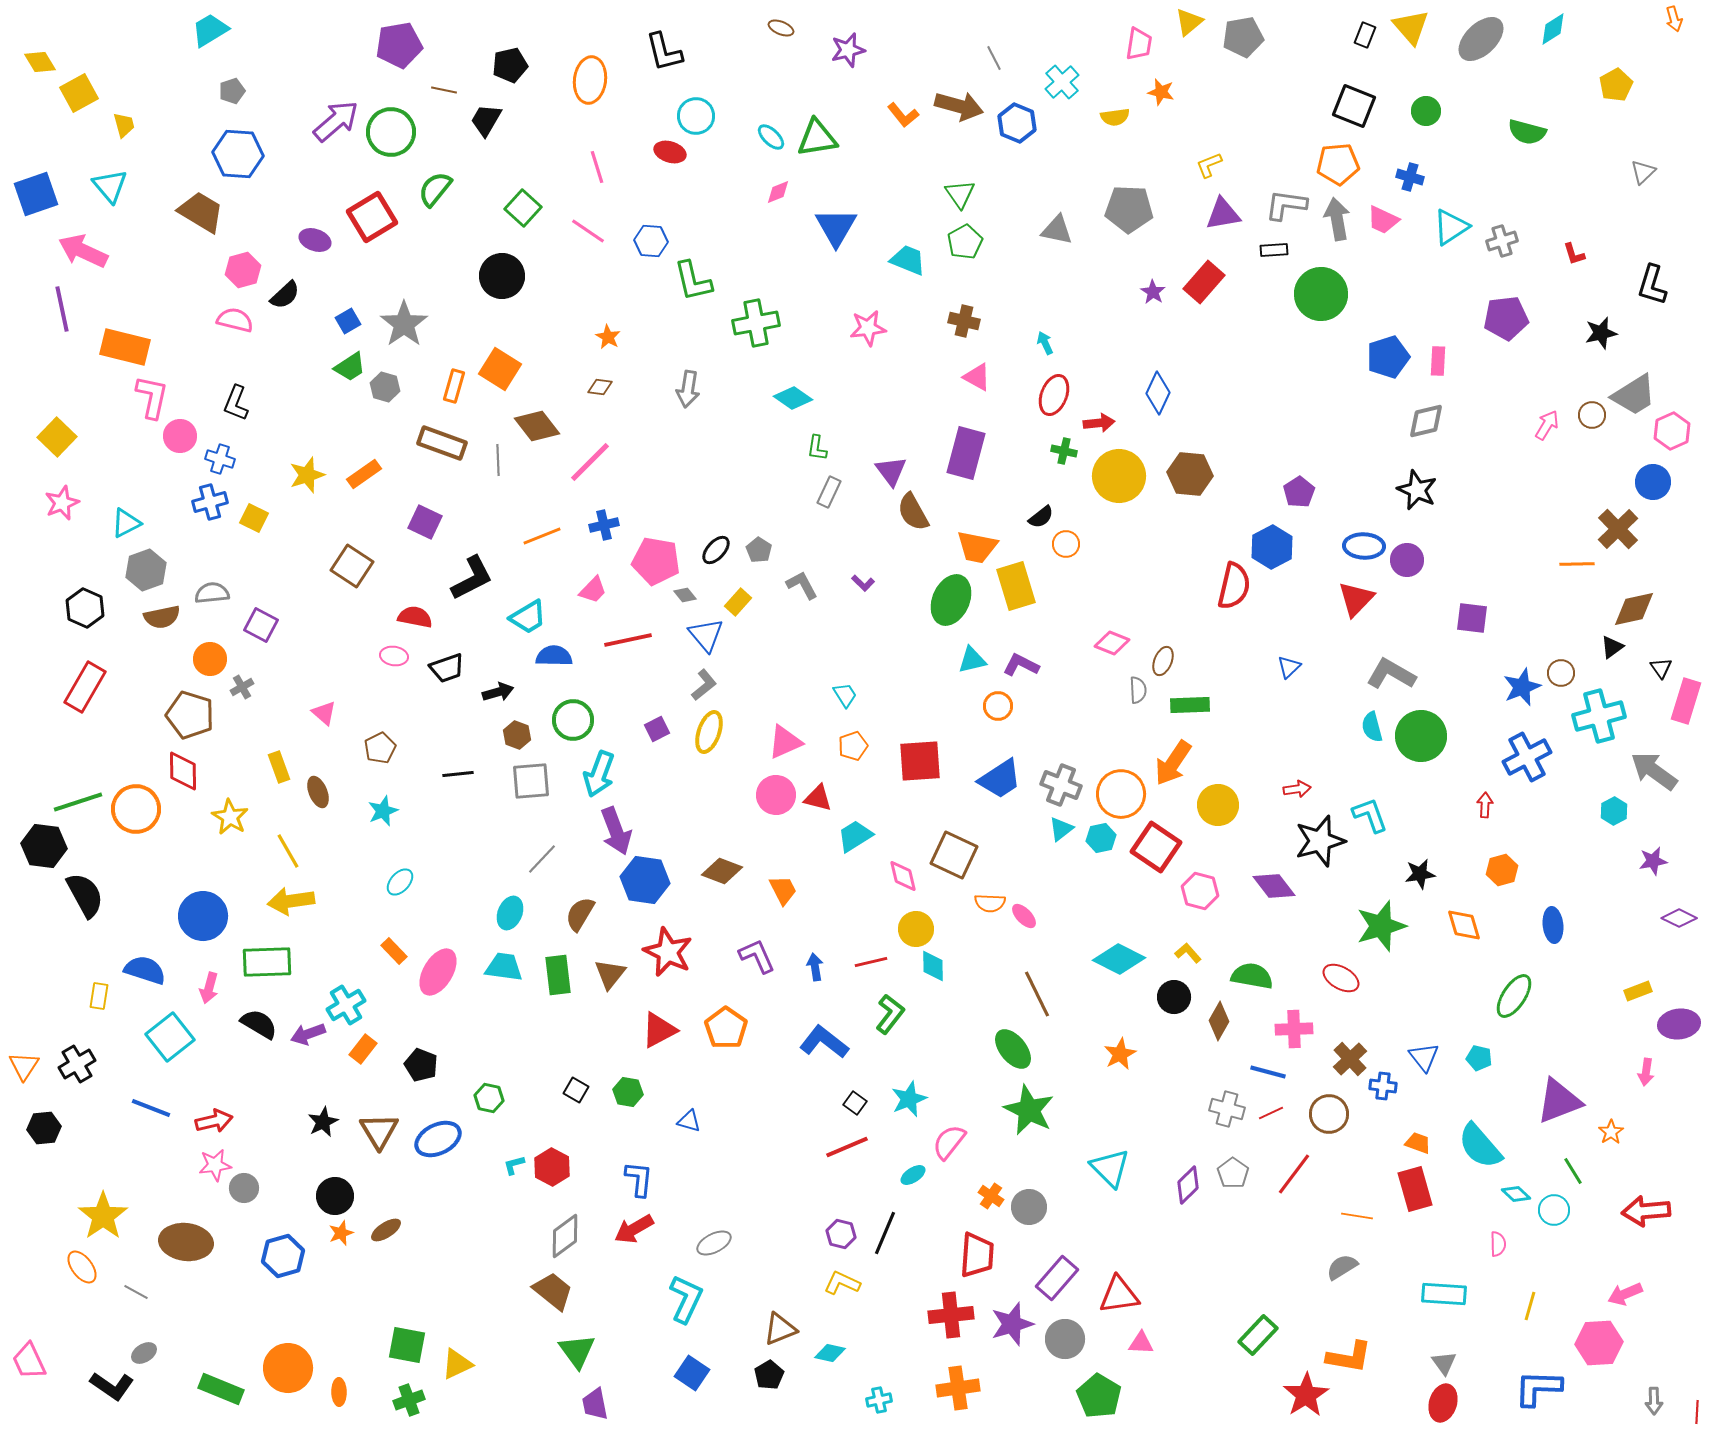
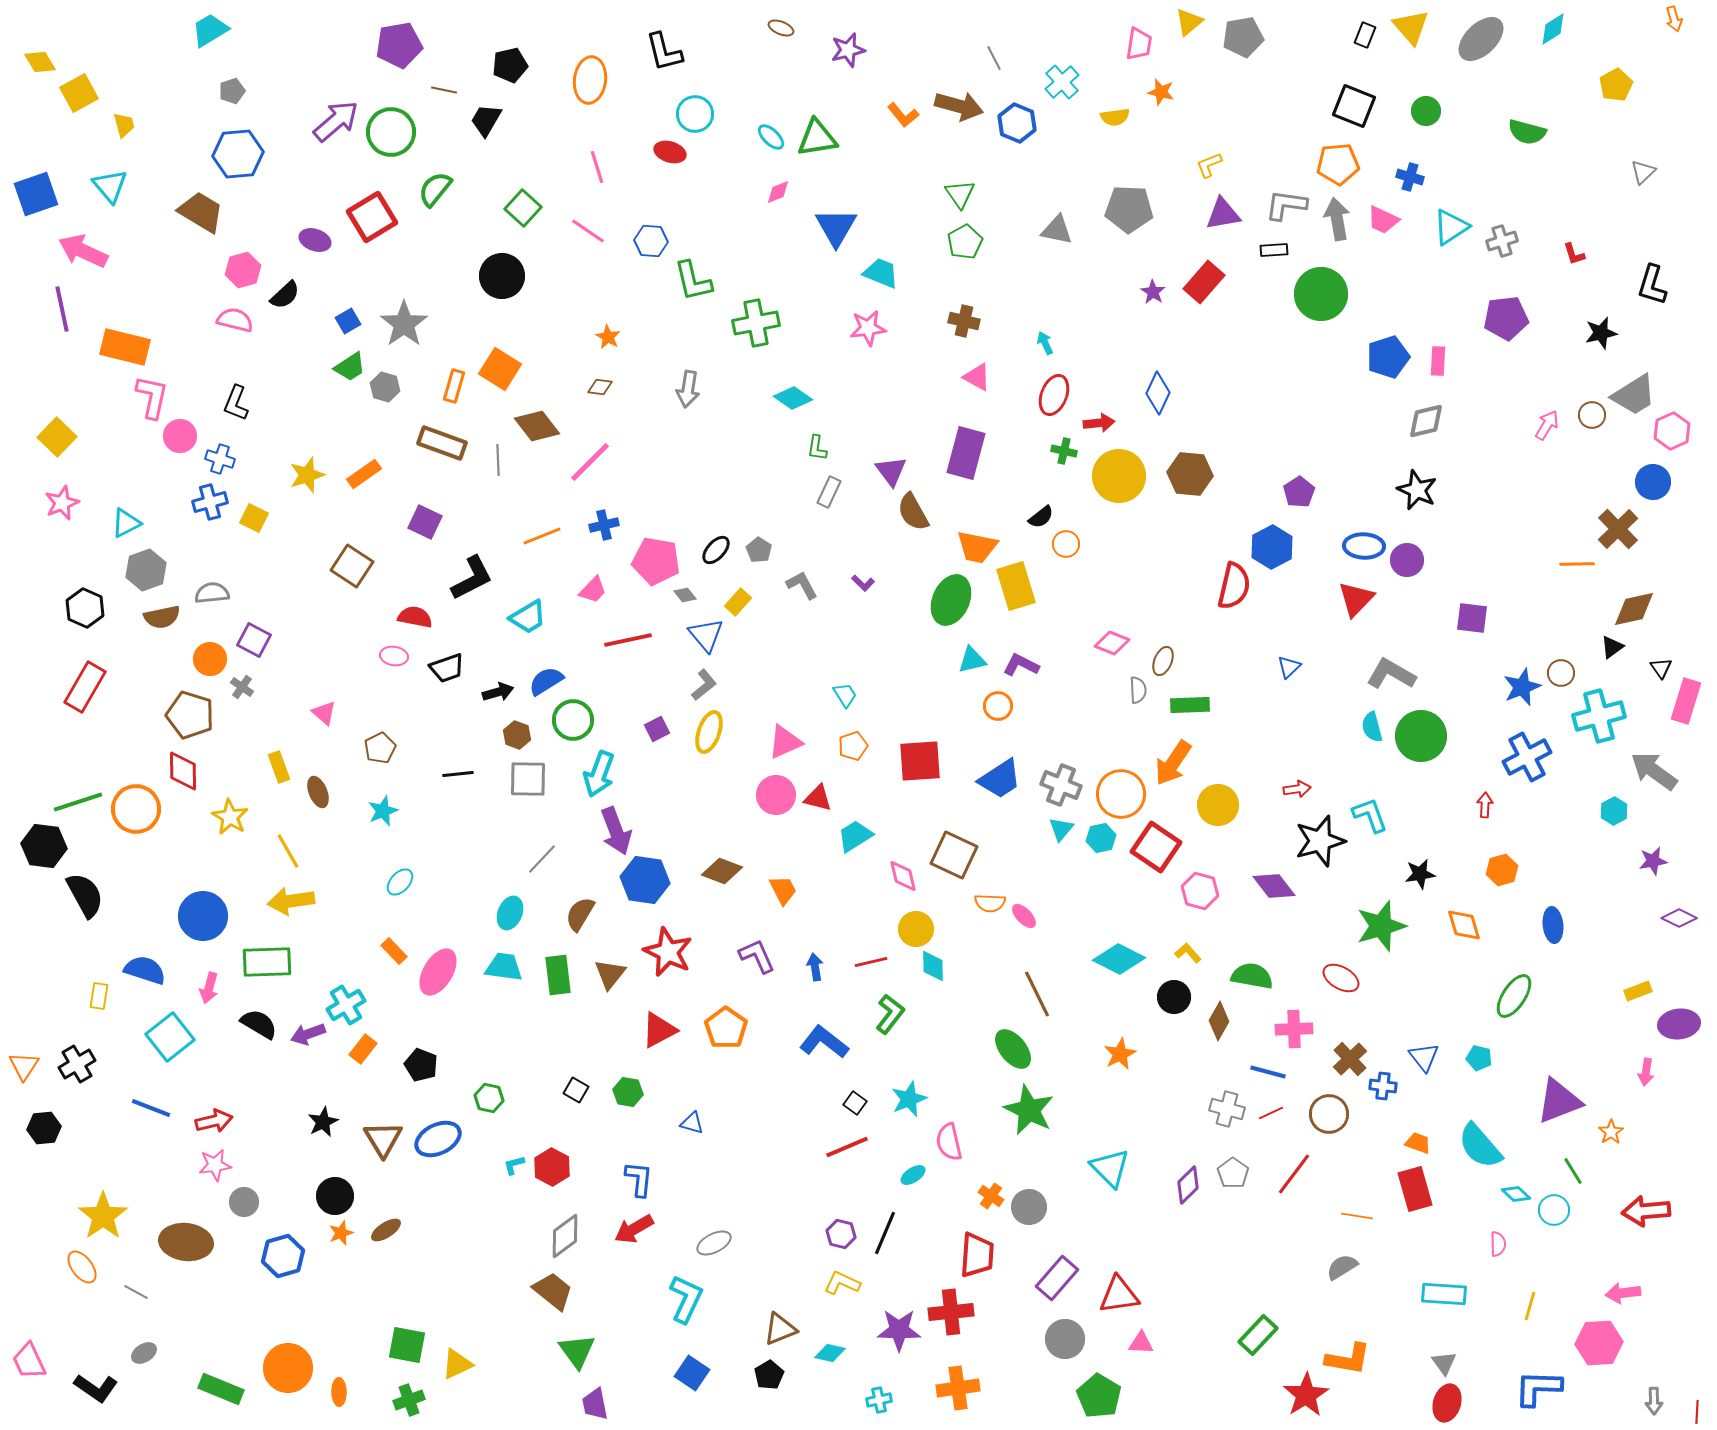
cyan circle at (696, 116): moved 1 px left, 2 px up
blue hexagon at (238, 154): rotated 9 degrees counterclockwise
cyan trapezoid at (908, 260): moved 27 px left, 13 px down
purple square at (261, 625): moved 7 px left, 15 px down
blue semicircle at (554, 656): moved 8 px left, 25 px down; rotated 33 degrees counterclockwise
gray cross at (242, 687): rotated 25 degrees counterclockwise
gray square at (531, 781): moved 3 px left, 2 px up; rotated 6 degrees clockwise
cyan triangle at (1061, 829): rotated 12 degrees counterclockwise
blue triangle at (689, 1121): moved 3 px right, 2 px down
brown triangle at (379, 1131): moved 4 px right, 8 px down
pink semicircle at (949, 1142): rotated 51 degrees counterclockwise
gray circle at (244, 1188): moved 14 px down
pink arrow at (1625, 1294): moved 2 px left, 1 px up; rotated 16 degrees clockwise
red cross at (951, 1315): moved 3 px up
purple star at (1012, 1324): moved 113 px left, 6 px down; rotated 18 degrees clockwise
orange L-shape at (1349, 1357): moved 1 px left, 2 px down
black L-shape at (112, 1386): moved 16 px left, 2 px down
red ellipse at (1443, 1403): moved 4 px right
